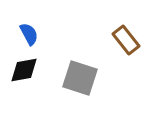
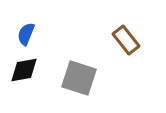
blue semicircle: moved 3 px left; rotated 130 degrees counterclockwise
gray square: moved 1 px left
